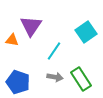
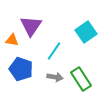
blue pentagon: moved 3 px right, 13 px up
